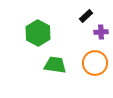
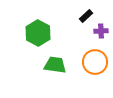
purple cross: moved 1 px up
orange circle: moved 1 px up
